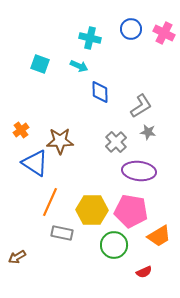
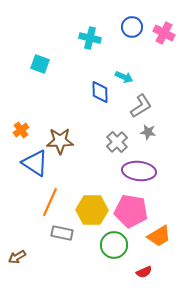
blue circle: moved 1 px right, 2 px up
cyan arrow: moved 45 px right, 11 px down
gray cross: moved 1 px right
